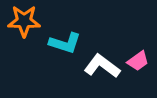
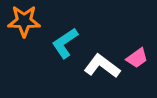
cyan L-shape: rotated 128 degrees clockwise
pink trapezoid: moved 1 px left, 3 px up
